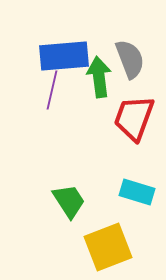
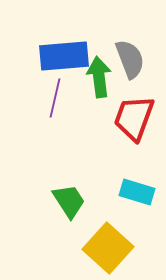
purple line: moved 3 px right, 8 px down
yellow square: moved 1 px down; rotated 27 degrees counterclockwise
